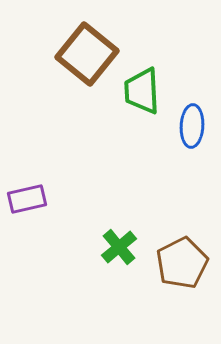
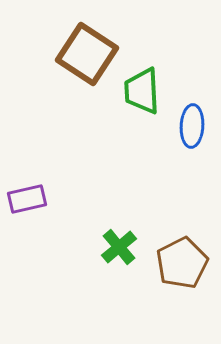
brown square: rotated 6 degrees counterclockwise
